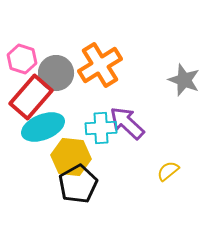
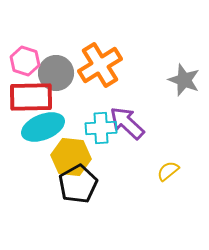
pink hexagon: moved 3 px right, 2 px down
red rectangle: rotated 48 degrees clockwise
